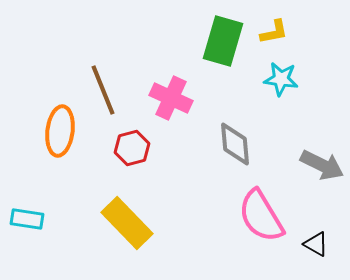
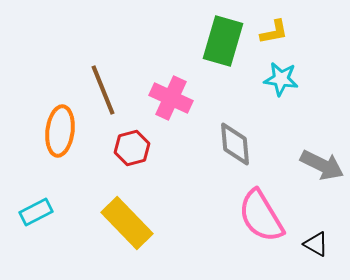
cyan rectangle: moved 9 px right, 7 px up; rotated 36 degrees counterclockwise
